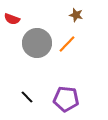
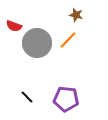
red semicircle: moved 2 px right, 7 px down
orange line: moved 1 px right, 4 px up
